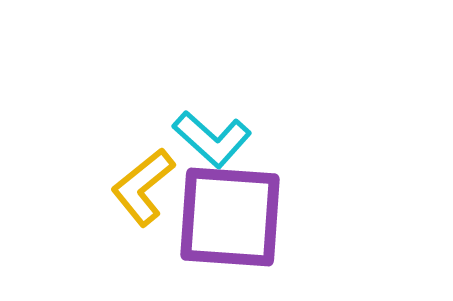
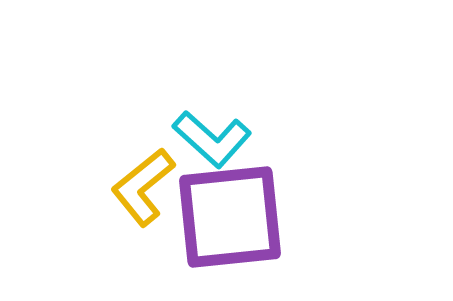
purple square: rotated 10 degrees counterclockwise
